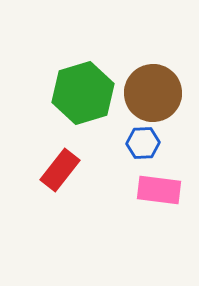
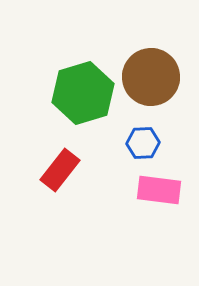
brown circle: moved 2 px left, 16 px up
